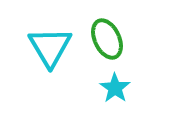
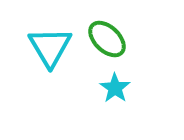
green ellipse: rotated 21 degrees counterclockwise
